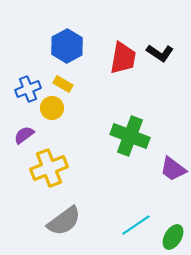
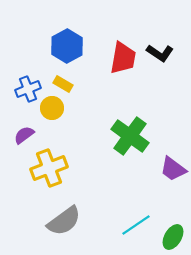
green cross: rotated 15 degrees clockwise
